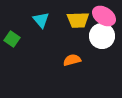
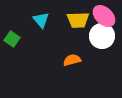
pink ellipse: rotated 10 degrees clockwise
